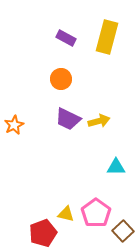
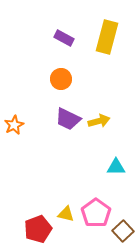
purple rectangle: moved 2 px left
red pentagon: moved 5 px left, 4 px up
